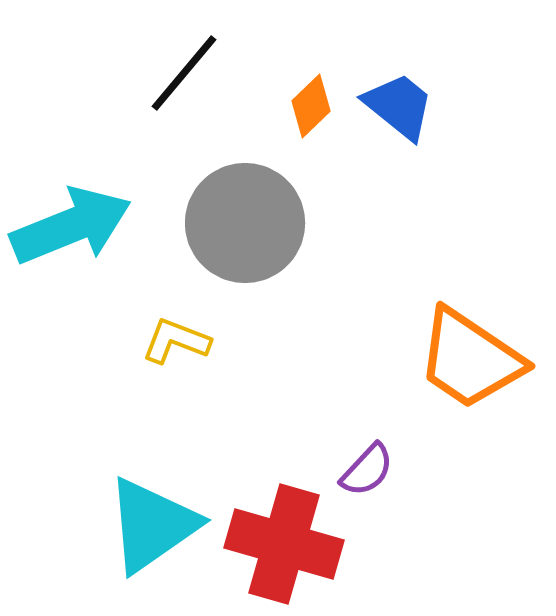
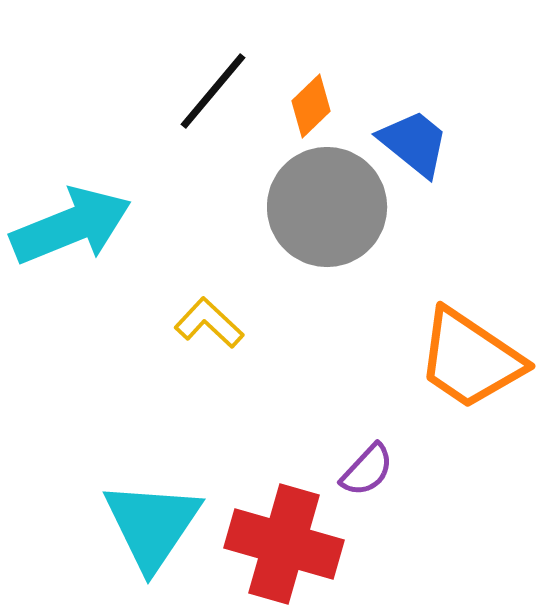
black line: moved 29 px right, 18 px down
blue trapezoid: moved 15 px right, 37 px down
gray circle: moved 82 px right, 16 px up
yellow L-shape: moved 33 px right, 18 px up; rotated 22 degrees clockwise
cyan triangle: rotated 21 degrees counterclockwise
